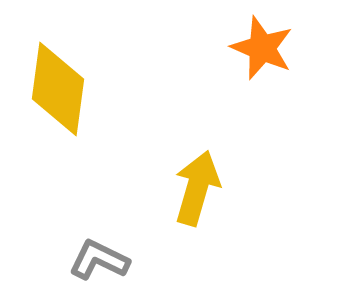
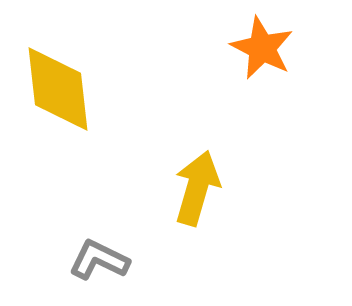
orange star: rotated 4 degrees clockwise
yellow diamond: rotated 14 degrees counterclockwise
